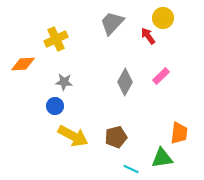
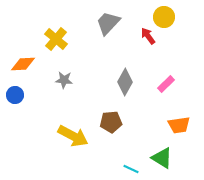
yellow circle: moved 1 px right, 1 px up
gray trapezoid: moved 4 px left
yellow cross: rotated 25 degrees counterclockwise
pink rectangle: moved 5 px right, 8 px down
gray star: moved 2 px up
blue circle: moved 40 px left, 11 px up
orange trapezoid: moved 8 px up; rotated 75 degrees clockwise
brown pentagon: moved 5 px left, 15 px up; rotated 10 degrees clockwise
green triangle: rotated 40 degrees clockwise
